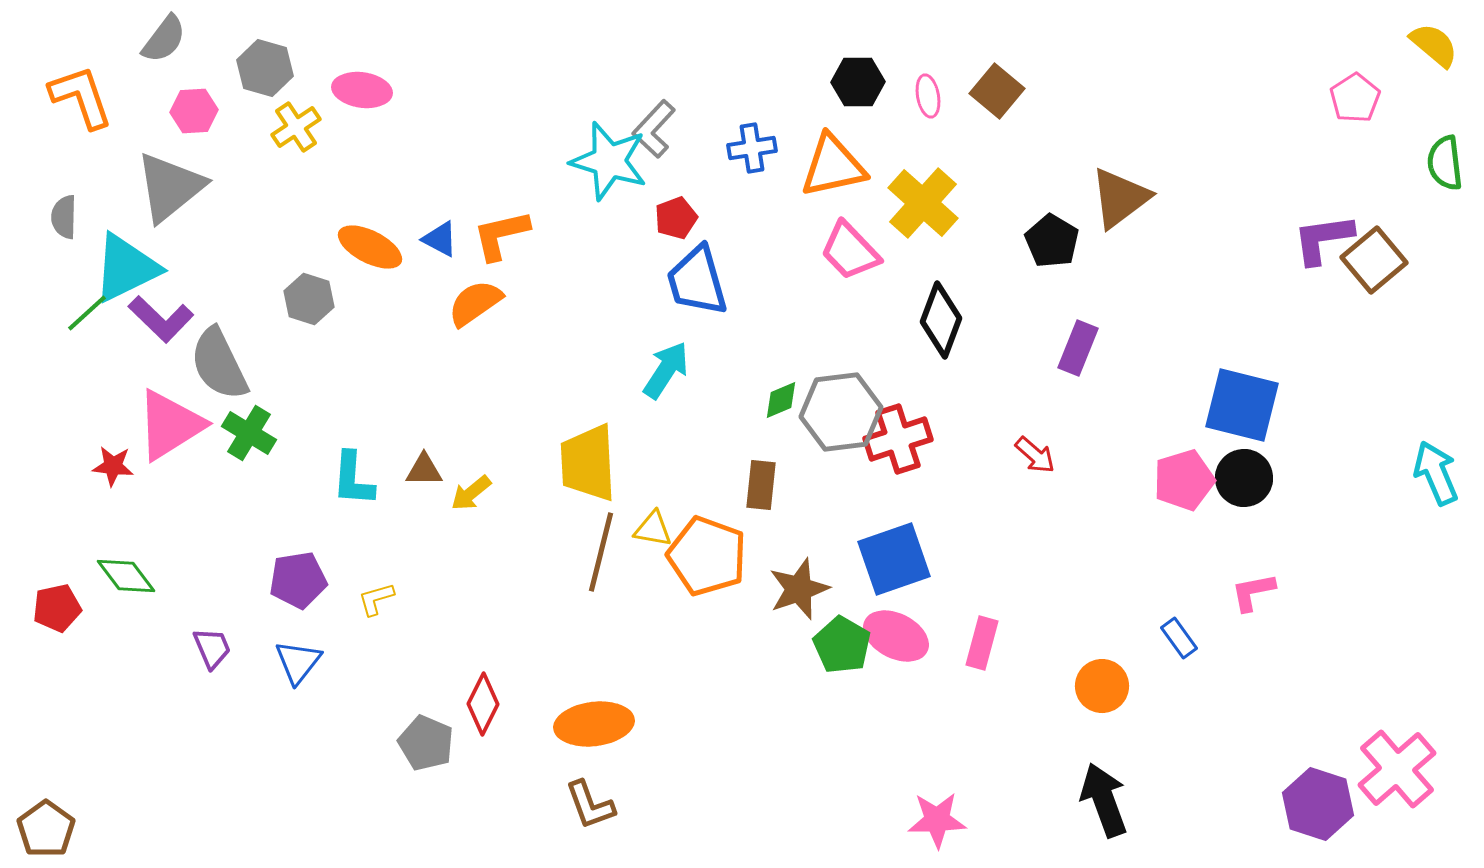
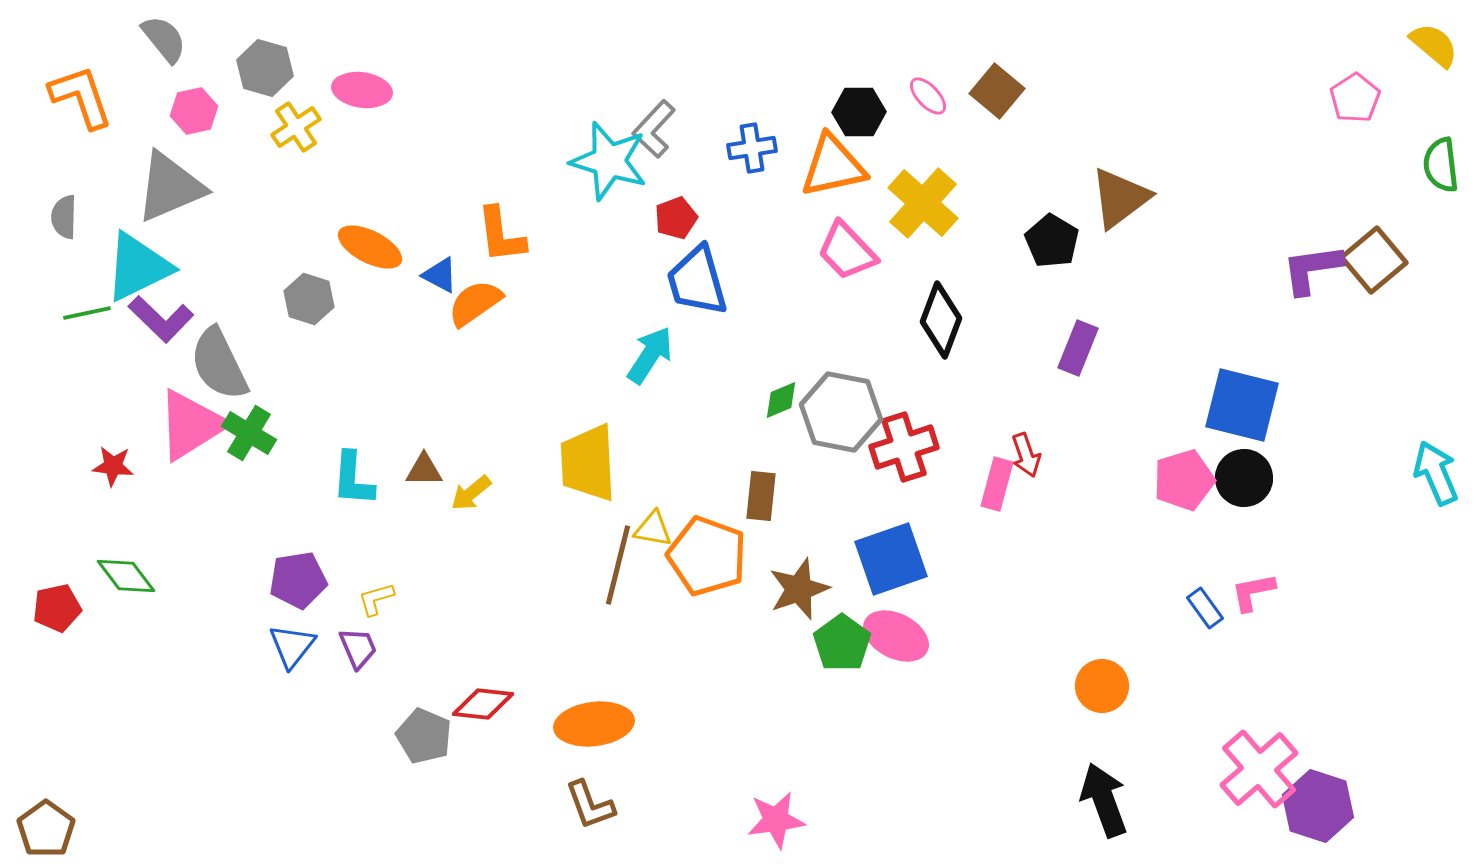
gray semicircle at (164, 39): rotated 76 degrees counterclockwise
black hexagon at (858, 82): moved 1 px right, 30 px down
pink ellipse at (928, 96): rotated 33 degrees counterclockwise
pink hexagon at (194, 111): rotated 9 degrees counterclockwise
green semicircle at (1445, 163): moved 4 px left, 2 px down
gray triangle at (170, 187): rotated 16 degrees clockwise
orange L-shape at (501, 235): rotated 84 degrees counterclockwise
blue triangle at (440, 239): moved 36 px down
purple L-shape at (1323, 239): moved 11 px left, 30 px down
pink trapezoid at (850, 251): moved 3 px left
cyan triangle at (126, 268): moved 12 px right, 1 px up
green line at (87, 313): rotated 30 degrees clockwise
cyan arrow at (666, 370): moved 16 px left, 15 px up
gray hexagon at (841, 412): rotated 18 degrees clockwise
pink triangle at (170, 425): moved 21 px right
red cross at (898, 439): moved 6 px right, 8 px down
red arrow at (1035, 455): moved 9 px left; rotated 30 degrees clockwise
brown rectangle at (761, 485): moved 11 px down
brown line at (601, 552): moved 17 px right, 13 px down
blue square at (894, 559): moved 3 px left
blue rectangle at (1179, 638): moved 26 px right, 30 px up
pink rectangle at (982, 643): moved 15 px right, 159 px up
green pentagon at (842, 645): moved 2 px up; rotated 6 degrees clockwise
purple trapezoid at (212, 648): moved 146 px right
blue triangle at (298, 662): moved 6 px left, 16 px up
red diamond at (483, 704): rotated 70 degrees clockwise
gray pentagon at (426, 743): moved 2 px left, 7 px up
pink cross at (1397, 769): moved 138 px left
purple hexagon at (1318, 804): moved 2 px down
pink star at (937, 820): moved 161 px left; rotated 6 degrees counterclockwise
